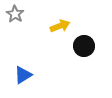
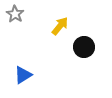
yellow arrow: rotated 30 degrees counterclockwise
black circle: moved 1 px down
